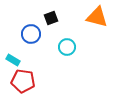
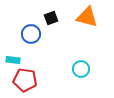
orange triangle: moved 10 px left
cyan circle: moved 14 px right, 22 px down
cyan rectangle: rotated 24 degrees counterclockwise
red pentagon: moved 2 px right, 1 px up
